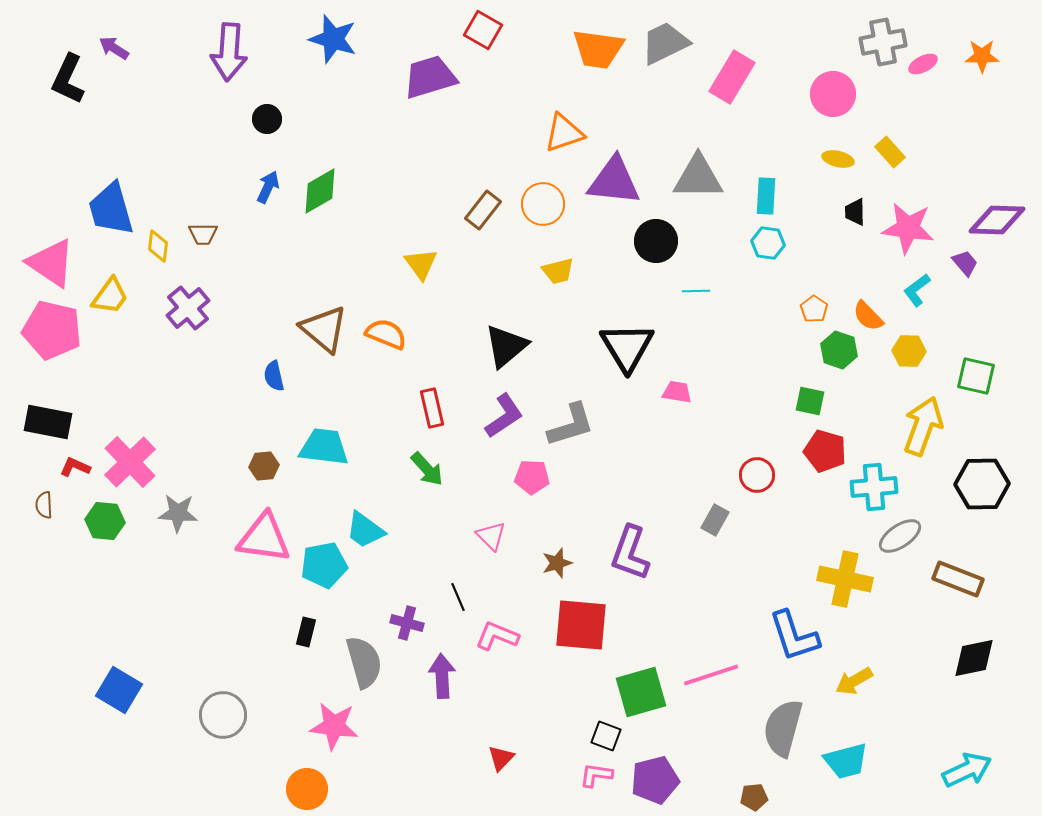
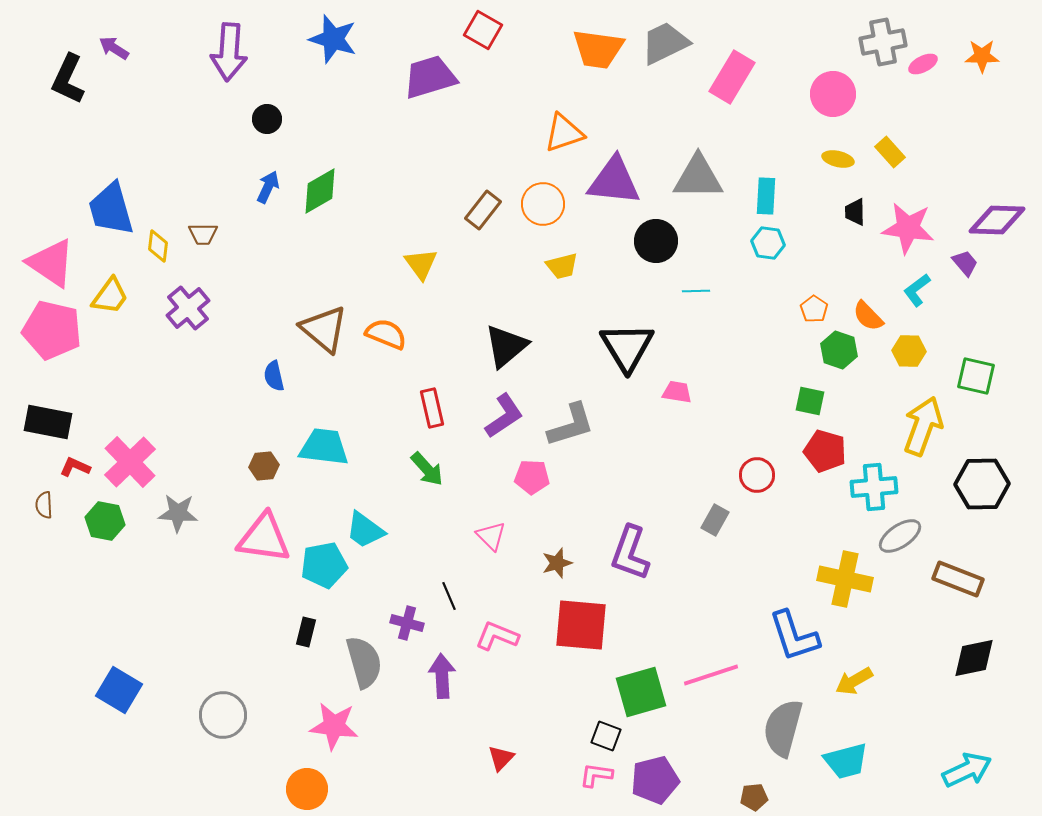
yellow trapezoid at (558, 271): moved 4 px right, 5 px up
green hexagon at (105, 521): rotated 6 degrees clockwise
black line at (458, 597): moved 9 px left, 1 px up
